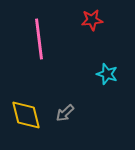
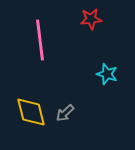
red star: moved 1 px left, 1 px up
pink line: moved 1 px right, 1 px down
yellow diamond: moved 5 px right, 3 px up
